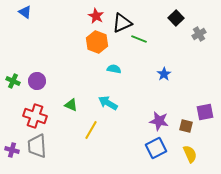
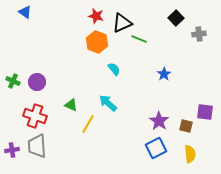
red star: rotated 14 degrees counterclockwise
gray cross: rotated 24 degrees clockwise
cyan semicircle: rotated 40 degrees clockwise
purple circle: moved 1 px down
cyan arrow: rotated 12 degrees clockwise
purple square: rotated 18 degrees clockwise
purple star: rotated 24 degrees clockwise
yellow line: moved 3 px left, 6 px up
purple cross: rotated 24 degrees counterclockwise
yellow semicircle: rotated 18 degrees clockwise
